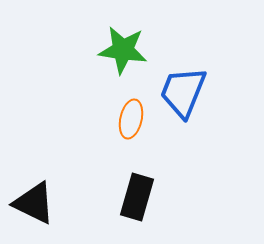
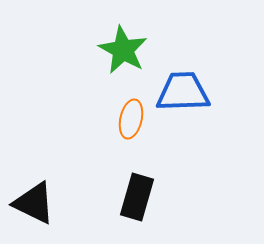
green star: rotated 21 degrees clockwise
blue trapezoid: rotated 66 degrees clockwise
